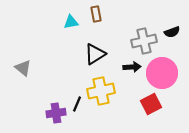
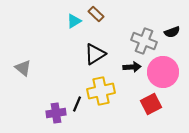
brown rectangle: rotated 35 degrees counterclockwise
cyan triangle: moved 3 px right, 1 px up; rotated 21 degrees counterclockwise
gray cross: rotated 35 degrees clockwise
pink circle: moved 1 px right, 1 px up
